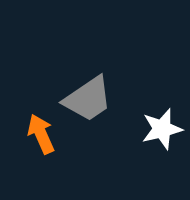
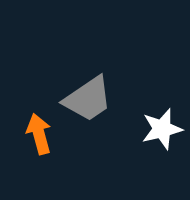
orange arrow: moved 2 px left; rotated 9 degrees clockwise
